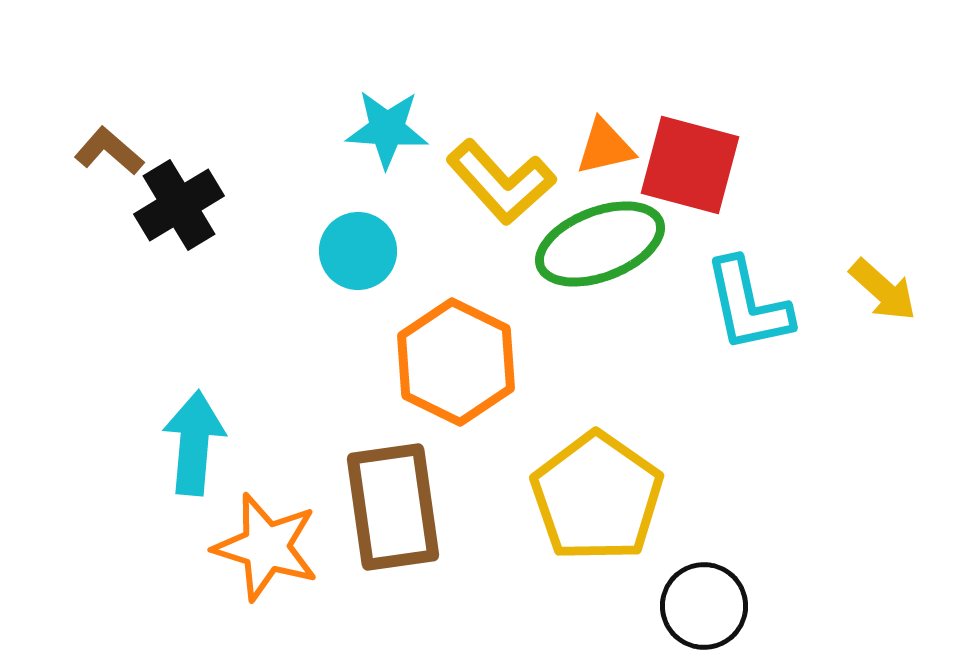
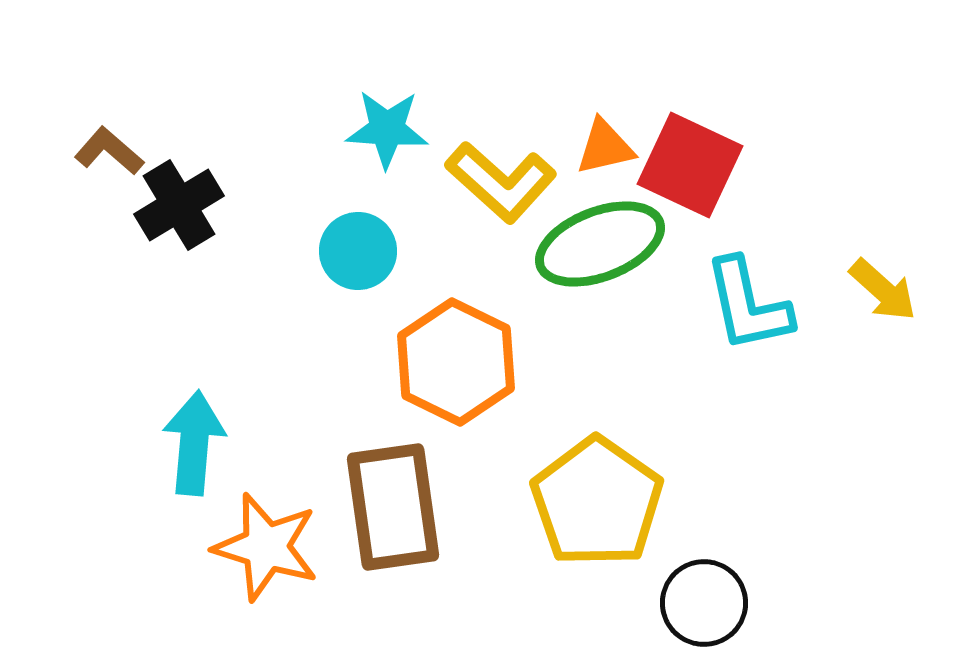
red square: rotated 10 degrees clockwise
yellow L-shape: rotated 6 degrees counterclockwise
yellow pentagon: moved 5 px down
black circle: moved 3 px up
